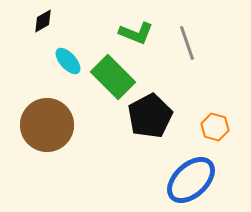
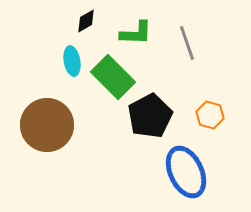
black diamond: moved 43 px right
green L-shape: rotated 20 degrees counterclockwise
cyan ellipse: moved 4 px right; rotated 32 degrees clockwise
orange hexagon: moved 5 px left, 12 px up
blue ellipse: moved 5 px left, 8 px up; rotated 72 degrees counterclockwise
